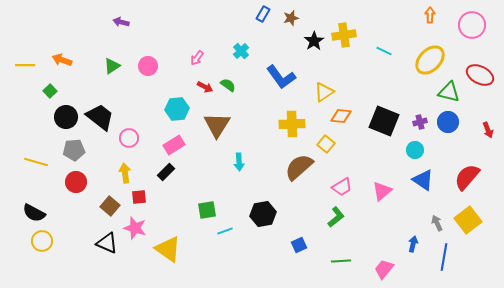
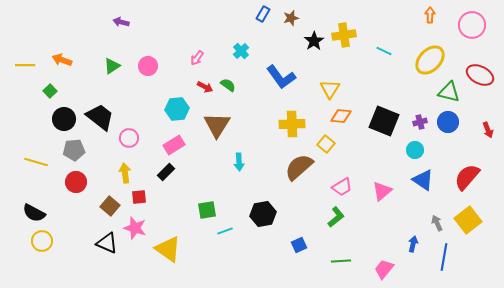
yellow triangle at (324, 92): moved 6 px right, 3 px up; rotated 25 degrees counterclockwise
black circle at (66, 117): moved 2 px left, 2 px down
